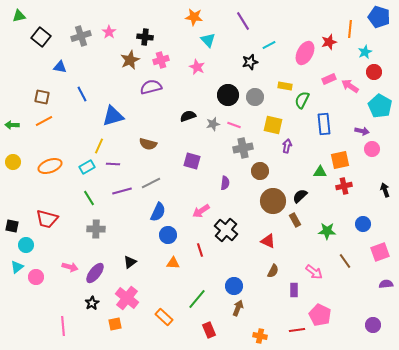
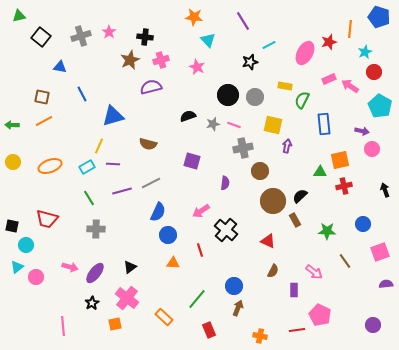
black triangle at (130, 262): moved 5 px down
